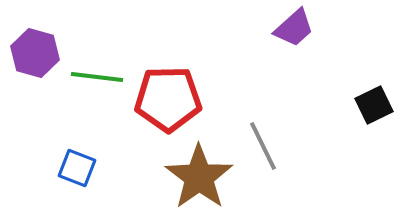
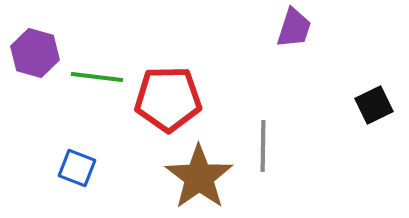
purple trapezoid: rotated 30 degrees counterclockwise
gray line: rotated 27 degrees clockwise
